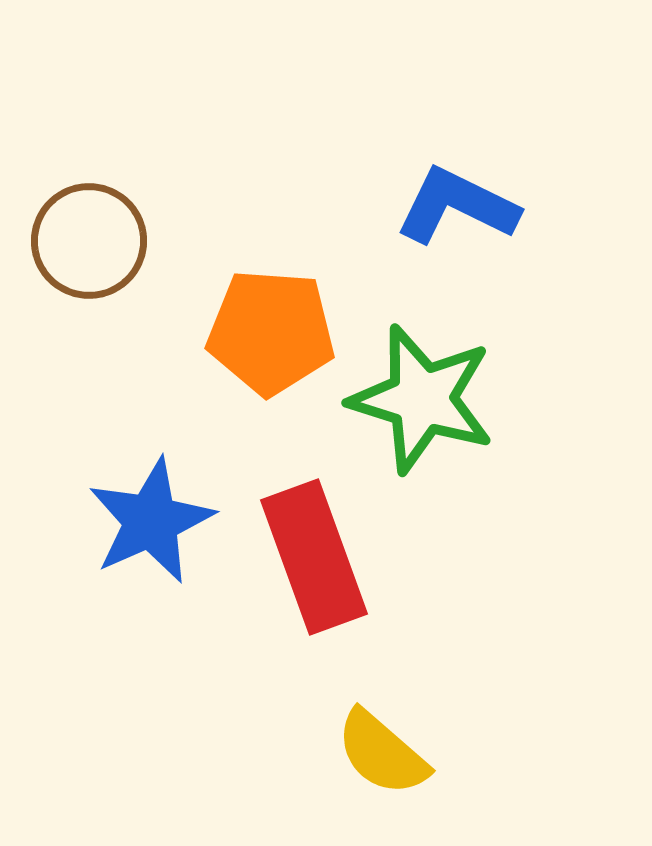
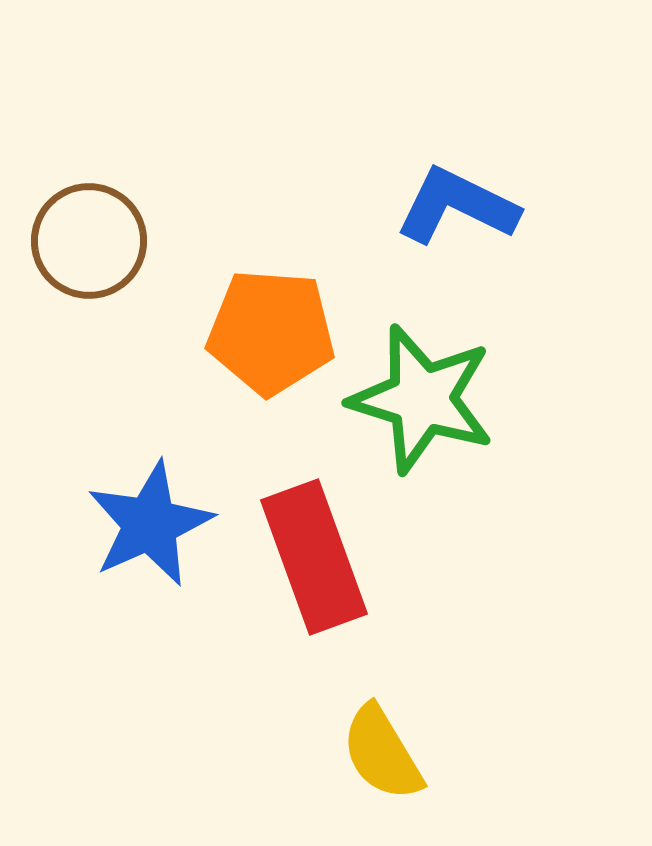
blue star: moved 1 px left, 3 px down
yellow semicircle: rotated 18 degrees clockwise
